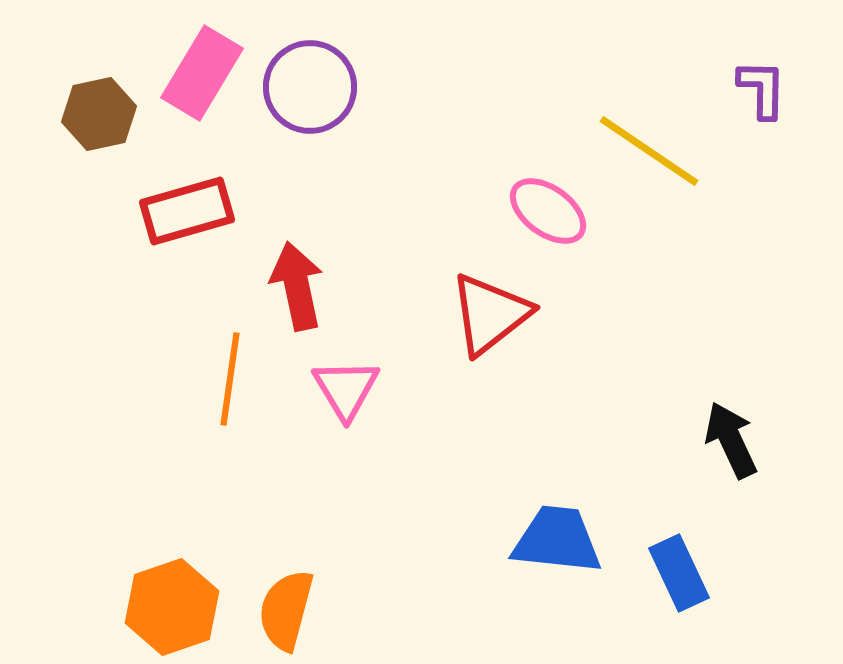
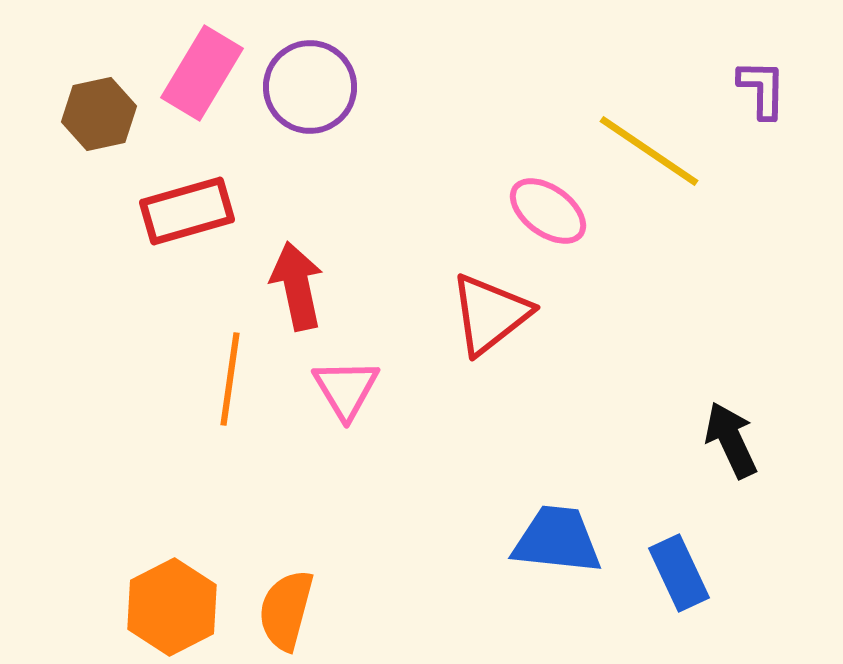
orange hexagon: rotated 8 degrees counterclockwise
